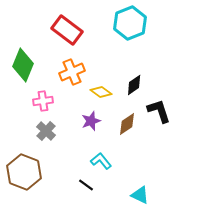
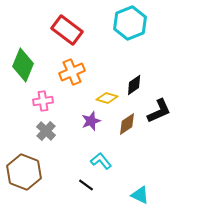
yellow diamond: moved 6 px right, 6 px down; rotated 20 degrees counterclockwise
black L-shape: rotated 84 degrees clockwise
